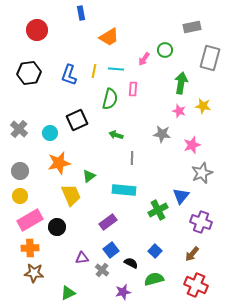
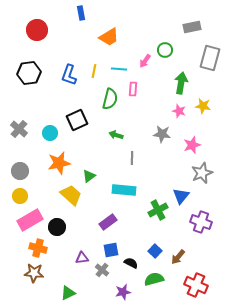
pink arrow at (144, 59): moved 1 px right, 2 px down
cyan line at (116, 69): moved 3 px right
yellow trapezoid at (71, 195): rotated 25 degrees counterclockwise
orange cross at (30, 248): moved 8 px right; rotated 18 degrees clockwise
blue square at (111, 250): rotated 28 degrees clockwise
brown arrow at (192, 254): moved 14 px left, 3 px down
